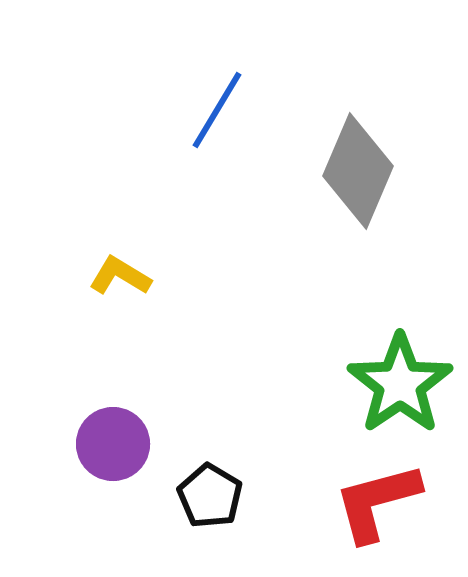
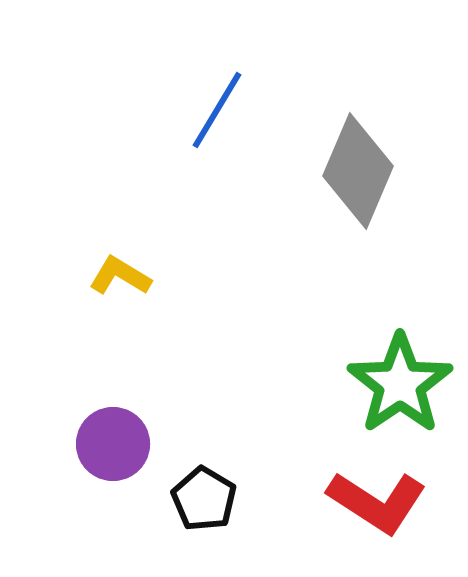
black pentagon: moved 6 px left, 3 px down
red L-shape: rotated 132 degrees counterclockwise
